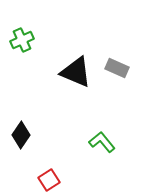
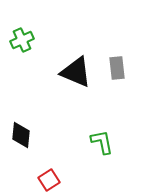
gray rectangle: rotated 60 degrees clockwise
black diamond: rotated 28 degrees counterclockwise
green L-shape: rotated 28 degrees clockwise
